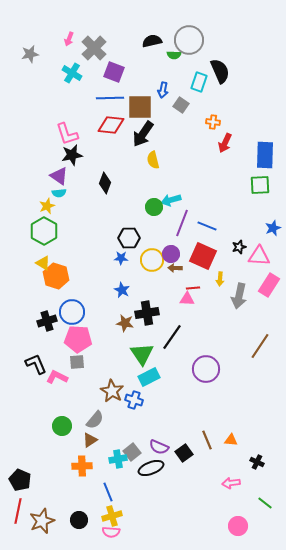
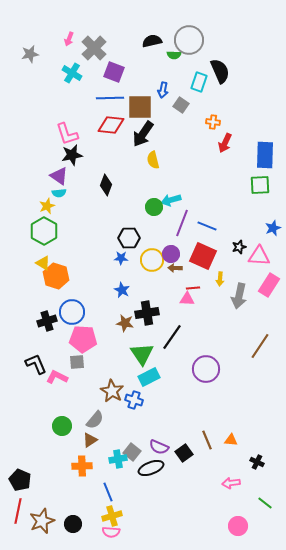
black diamond at (105, 183): moved 1 px right, 2 px down
pink pentagon at (78, 339): moved 5 px right
gray square at (132, 452): rotated 12 degrees counterclockwise
black circle at (79, 520): moved 6 px left, 4 px down
